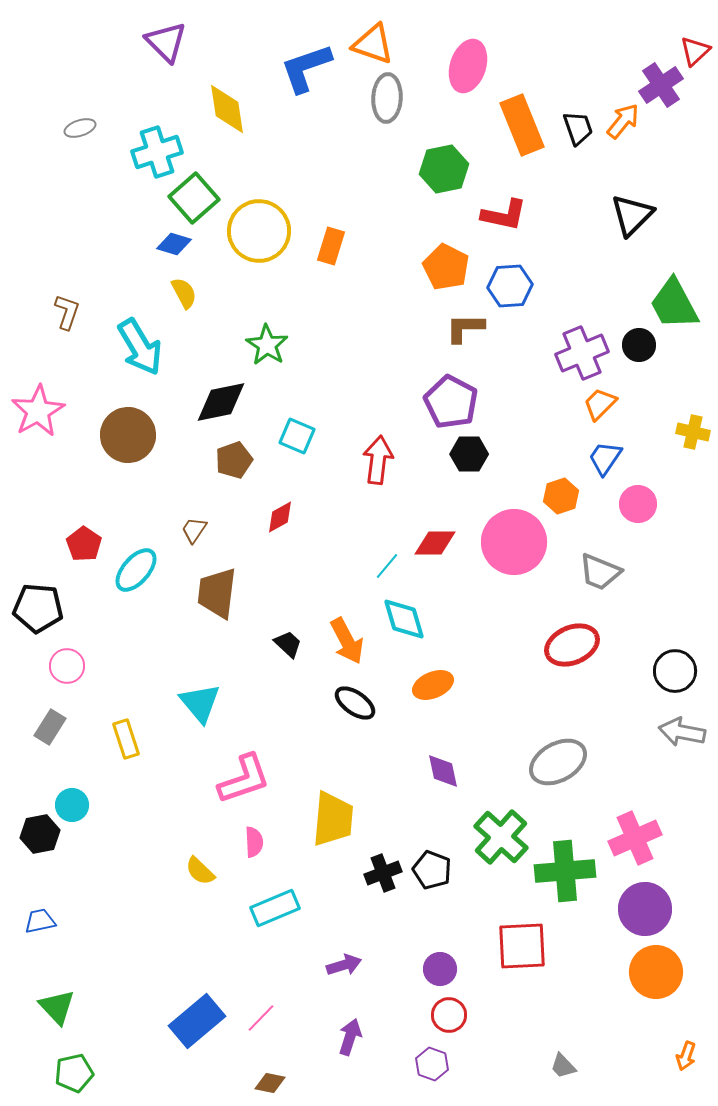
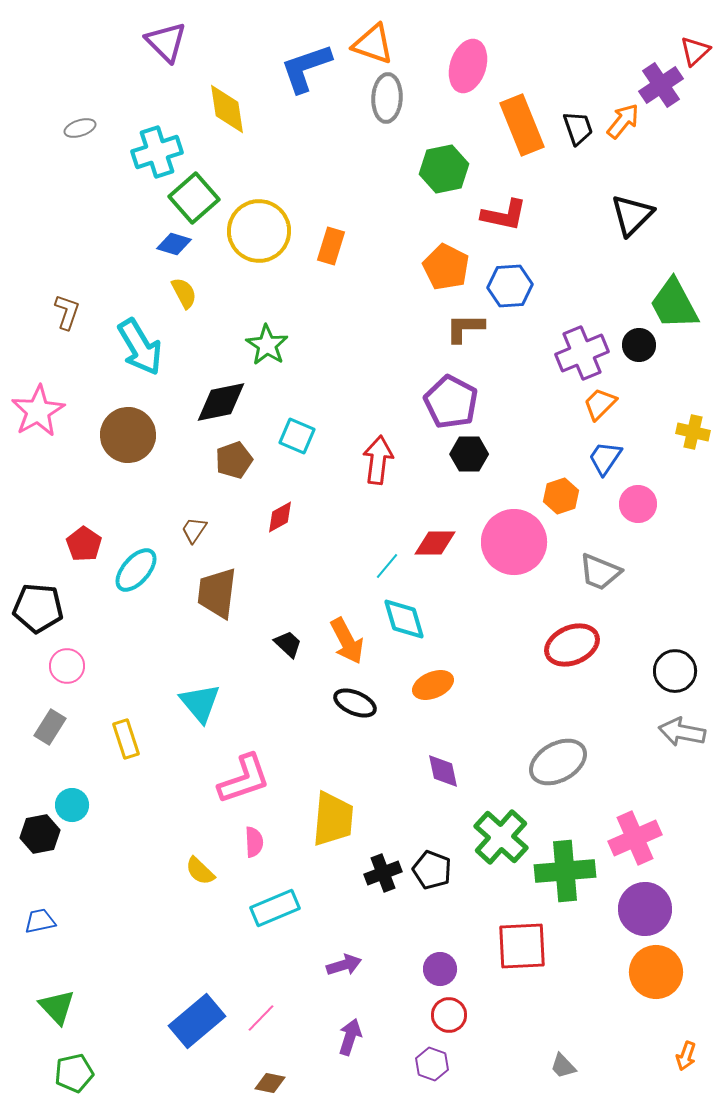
black ellipse at (355, 703): rotated 12 degrees counterclockwise
